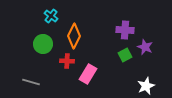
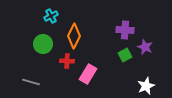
cyan cross: rotated 24 degrees clockwise
